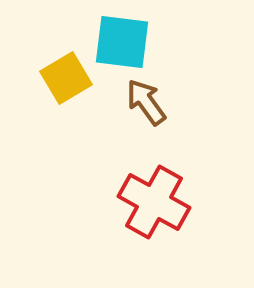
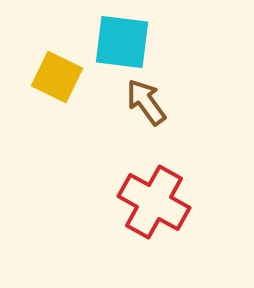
yellow square: moved 9 px left, 1 px up; rotated 33 degrees counterclockwise
